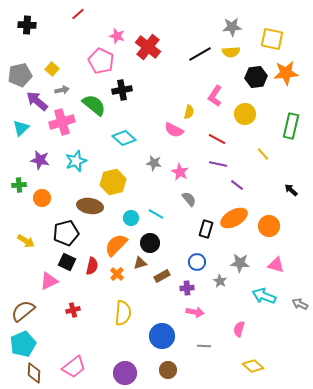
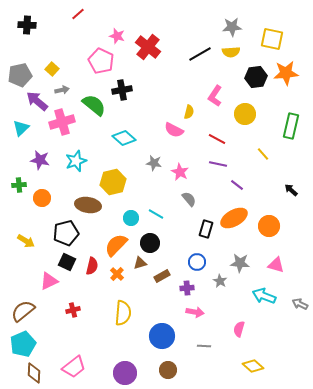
brown ellipse at (90, 206): moved 2 px left, 1 px up
